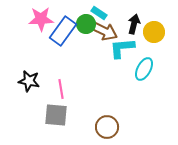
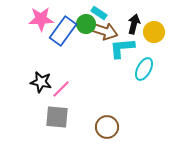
brown arrow: rotated 8 degrees counterclockwise
black star: moved 12 px right, 1 px down
pink line: rotated 54 degrees clockwise
gray square: moved 1 px right, 2 px down
